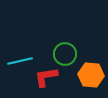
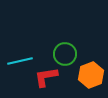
orange hexagon: rotated 25 degrees counterclockwise
